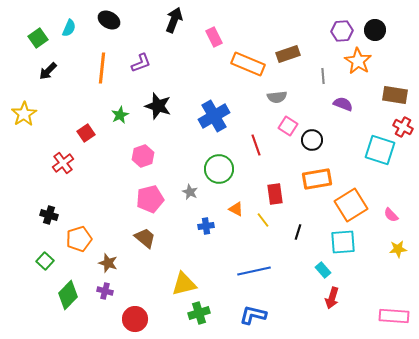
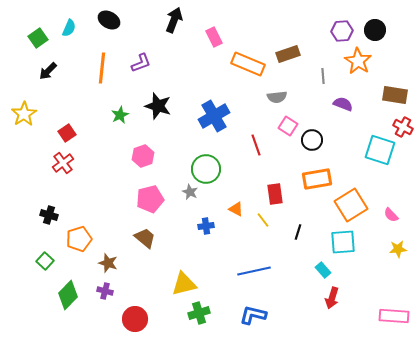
red square at (86, 133): moved 19 px left
green circle at (219, 169): moved 13 px left
